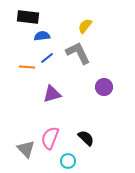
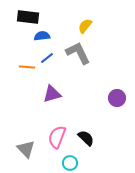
purple circle: moved 13 px right, 11 px down
pink semicircle: moved 7 px right, 1 px up
cyan circle: moved 2 px right, 2 px down
